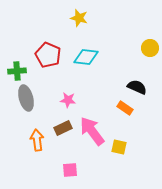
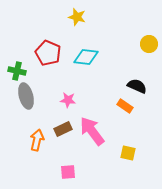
yellow star: moved 2 px left, 1 px up
yellow circle: moved 1 px left, 4 px up
red pentagon: moved 2 px up
green cross: rotated 18 degrees clockwise
black semicircle: moved 1 px up
gray ellipse: moved 2 px up
orange rectangle: moved 2 px up
brown rectangle: moved 1 px down
orange arrow: rotated 20 degrees clockwise
yellow square: moved 9 px right, 6 px down
pink square: moved 2 px left, 2 px down
